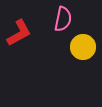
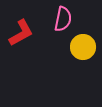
red L-shape: moved 2 px right
